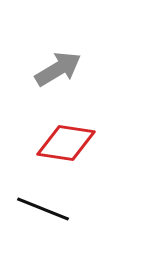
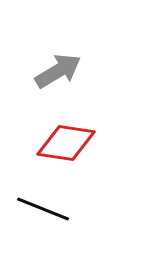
gray arrow: moved 2 px down
